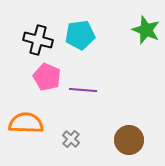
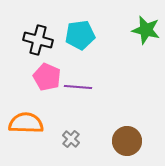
green star: rotated 8 degrees counterclockwise
purple line: moved 5 px left, 3 px up
brown circle: moved 2 px left, 1 px down
